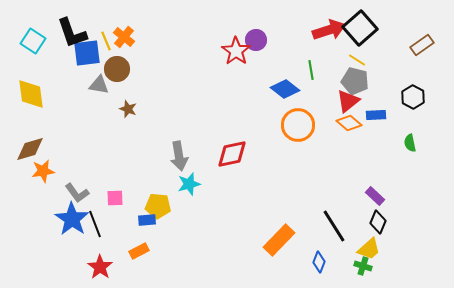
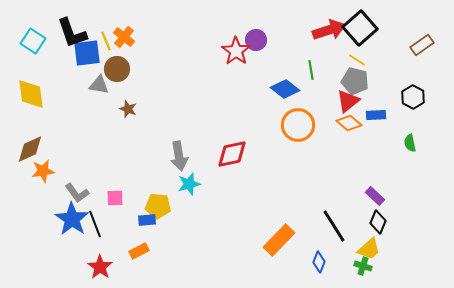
brown diamond at (30, 149): rotated 8 degrees counterclockwise
